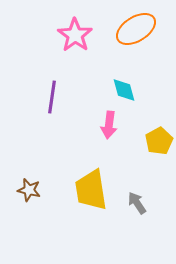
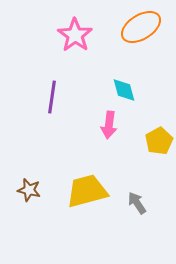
orange ellipse: moved 5 px right, 2 px up
yellow trapezoid: moved 4 px left, 1 px down; rotated 84 degrees clockwise
